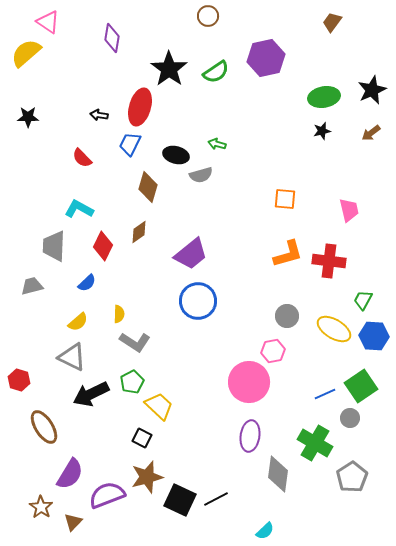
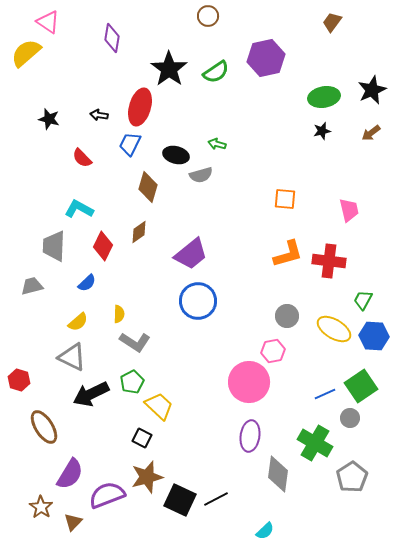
black star at (28, 117): moved 21 px right, 2 px down; rotated 15 degrees clockwise
